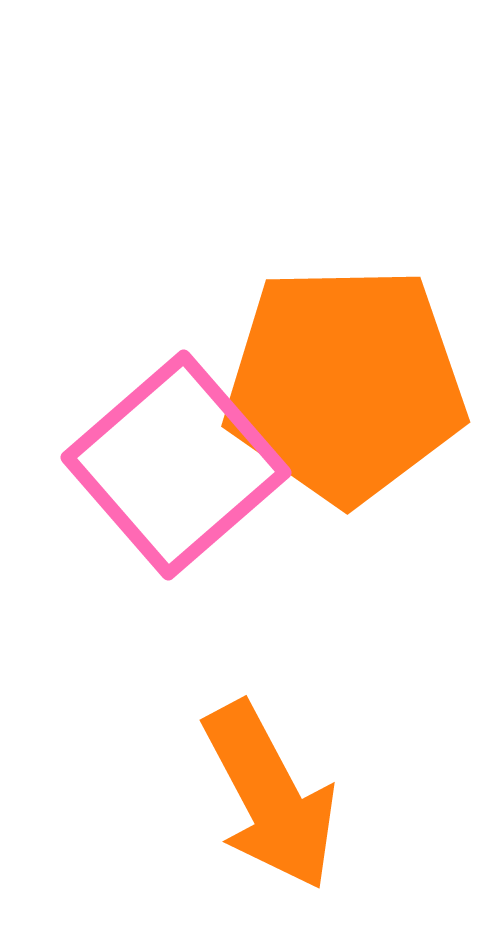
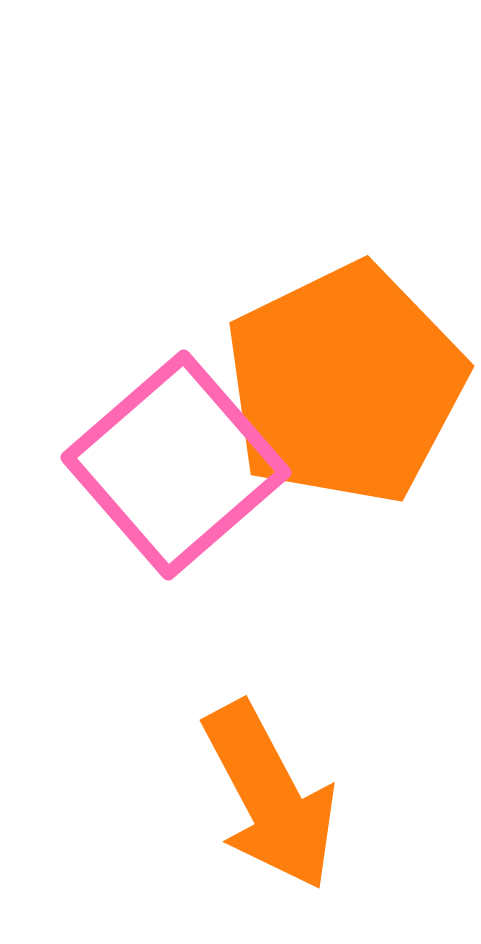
orange pentagon: rotated 25 degrees counterclockwise
